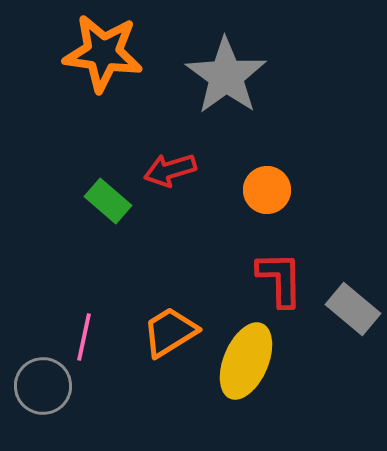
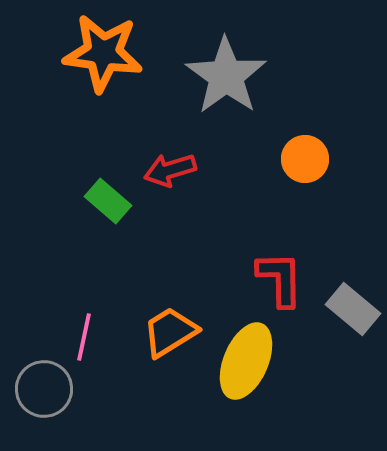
orange circle: moved 38 px right, 31 px up
gray circle: moved 1 px right, 3 px down
